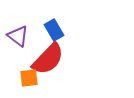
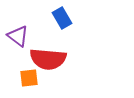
blue rectangle: moved 8 px right, 12 px up
red semicircle: rotated 51 degrees clockwise
